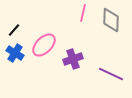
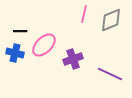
pink line: moved 1 px right, 1 px down
gray diamond: rotated 65 degrees clockwise
black line: moved 6 px right, 1 px down; rotated 48 degrees clockwise
blue cross: rotated 18 degrees counterclockwise
purple line: moved 1 px left
